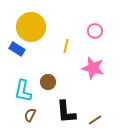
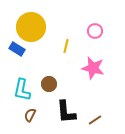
brown circle: moved 1 px right, 2 px down
cyan L-shape: moved 1 px left, 1 px up
